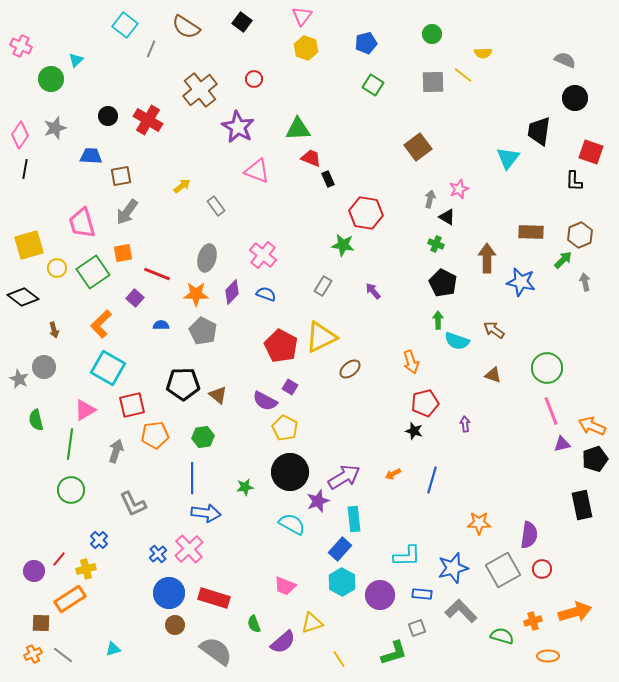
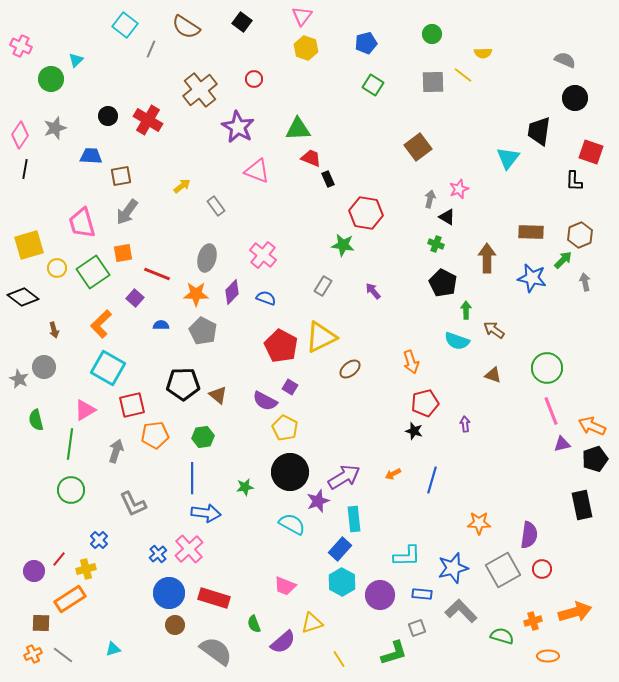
blue star at (521, 282): moved 11 px right, 4 px up
blue semicircle at (266, 294): moved 4 px down
green arrow at (438, 320): moved 28 px right, 10 px up
